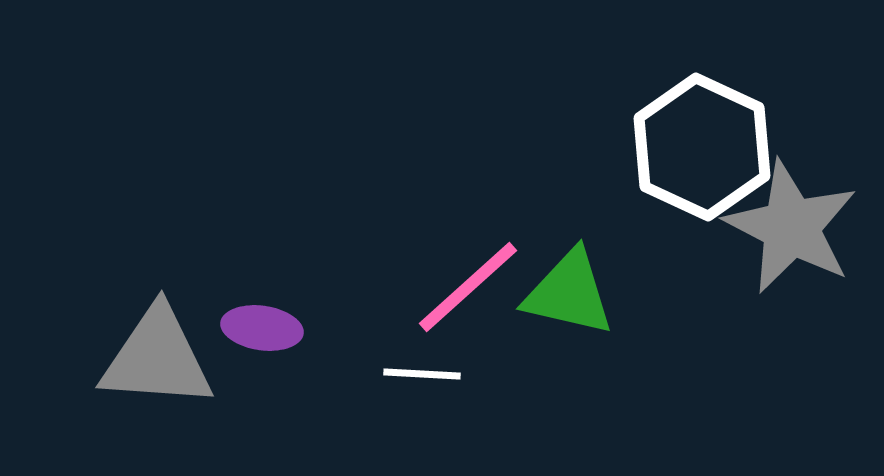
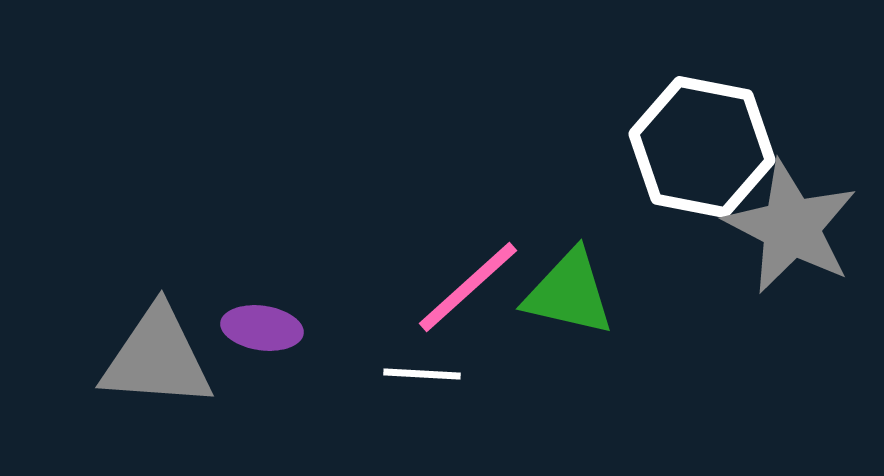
white hexagon: rotated 14 degrees counterclockwise
